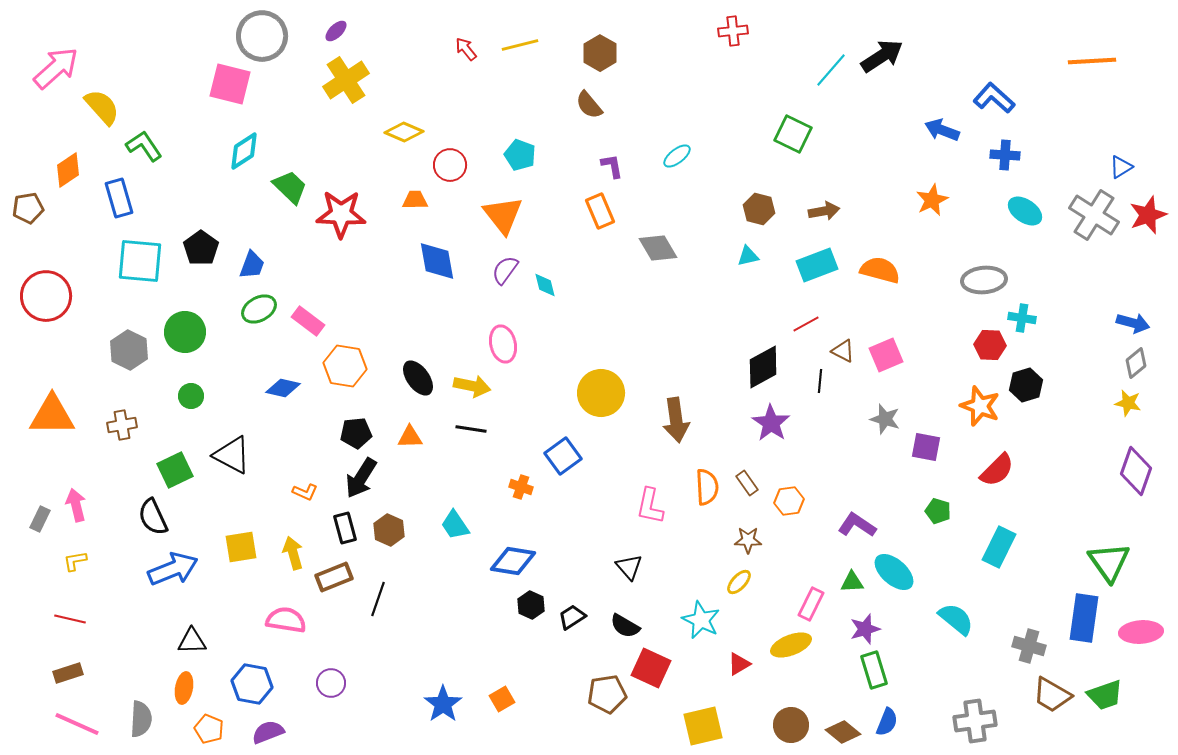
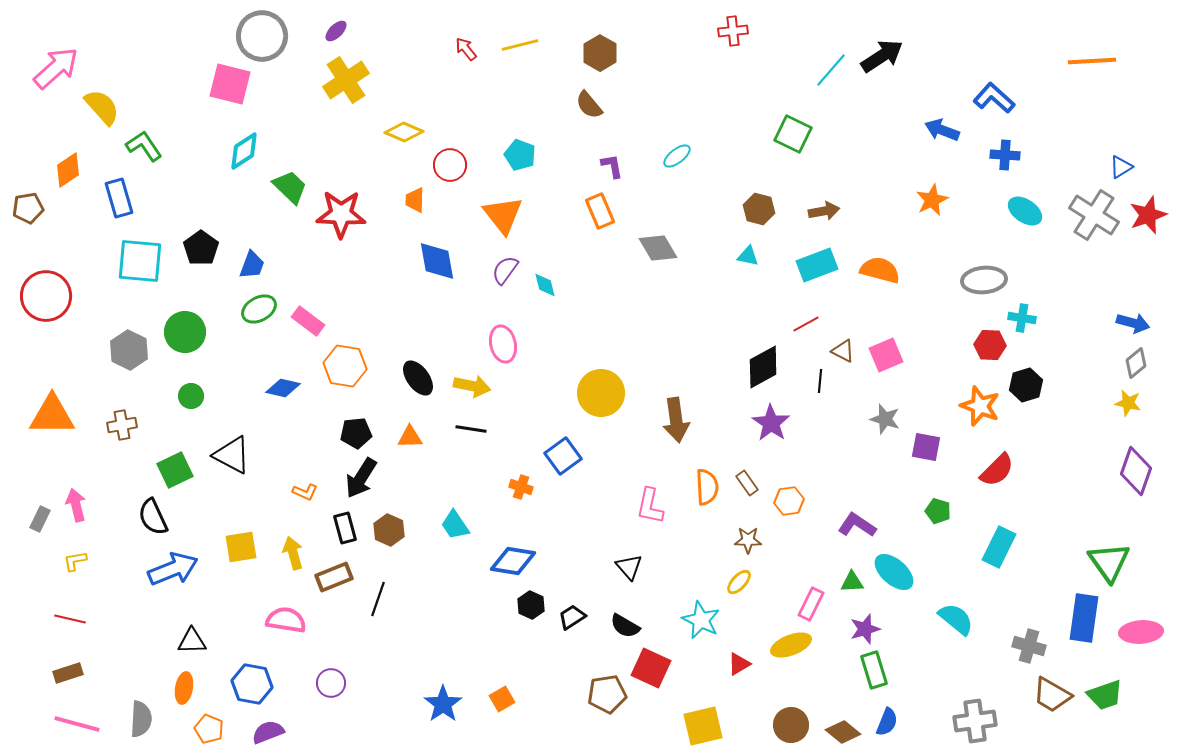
orange trapezoid at (415, 200): rotated 88 degrees counterclockwise
cyan triangle at (748, 256): rotated 25 degrees clockwise
pink line at (77, 724): rotated 9 degrees counterclockwise
